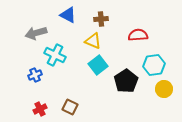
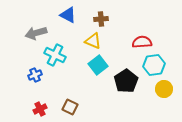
red semicircle: moved 4 px right, 7 px down
